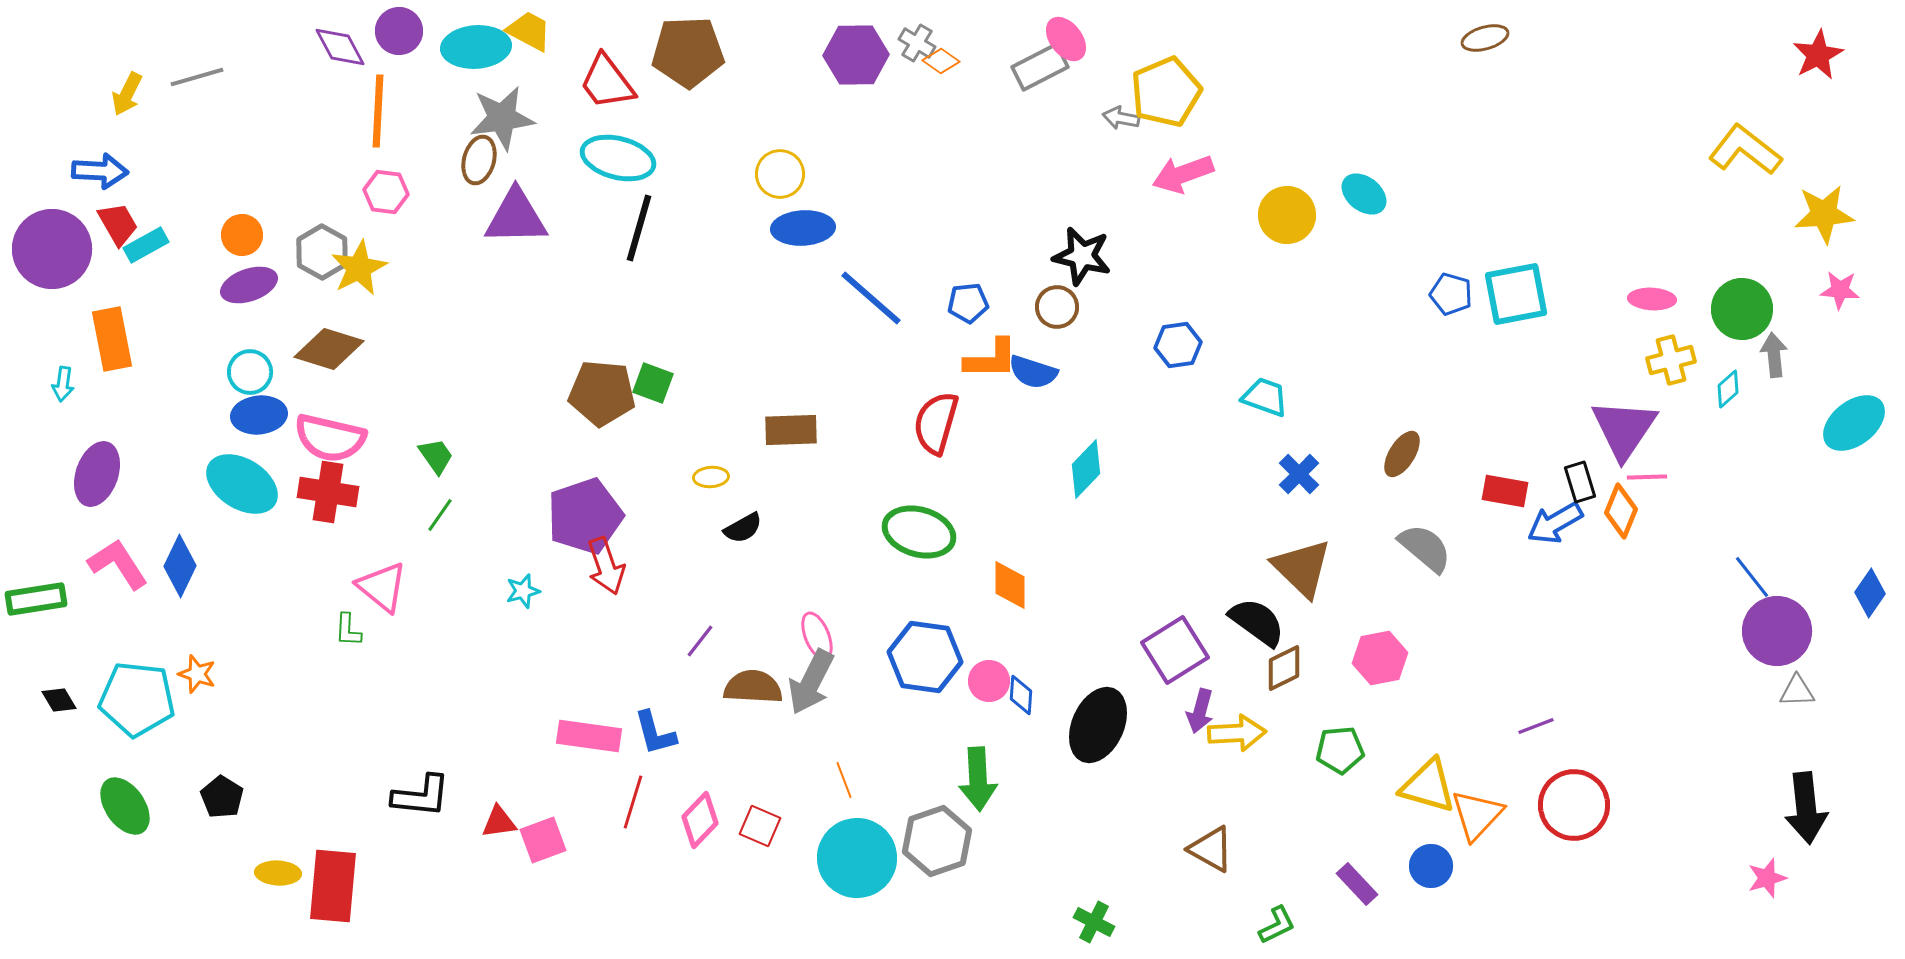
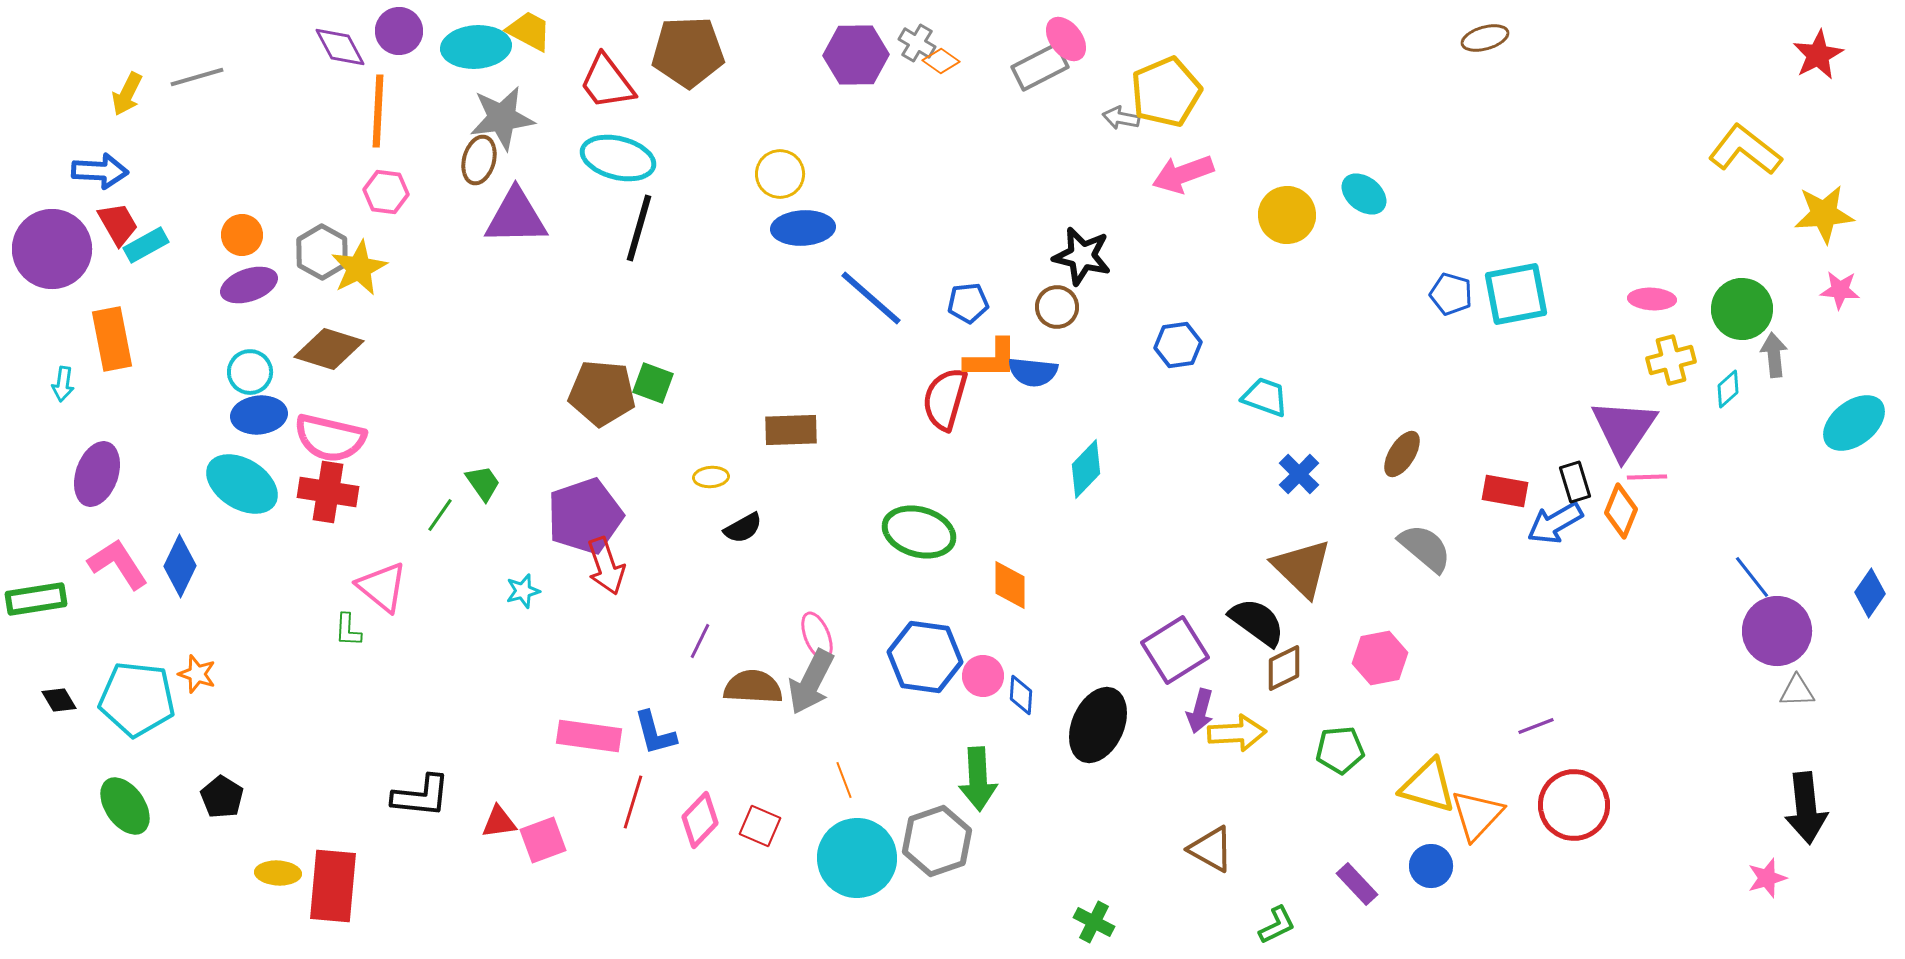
blue semicircle at (1033, 372): rotated 12 degrees counterclockwise
red semicircle at (936, 423): moved 9 px right, 24 px up
green trapezoid at (436, 456): moved 47 px right, 27 px down
black rectangle at (1580, 482): moved 5 px left
purple line at (700, 641): rotated 12 degrees counterclockwise
pink circle at (989, 681): moved 6 px left, 5 px up
